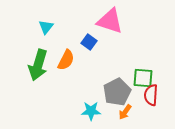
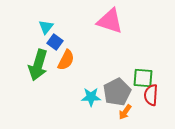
blue square: moved 34 px left
cyan star: moved 14 px up
